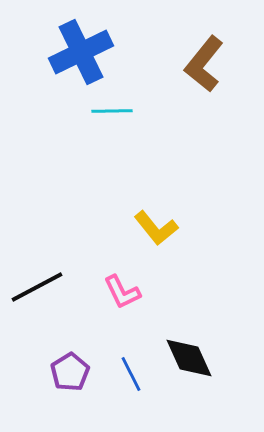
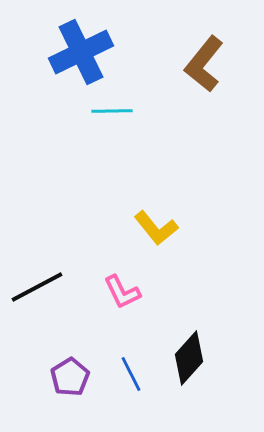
black diamond: rotated 66 degrees clockwise
purple pentagon: moved 5 px down
